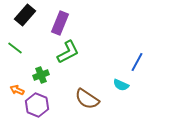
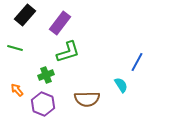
purple rectangle: rotated 15 degrees clockwise
green line: rotated 21 degrees counterclockwise
green L-shape: rotated 10 degrees clockwise
green cross: moved 5 px right
cyan semicircle: rotated 147 degrees counterclockwise
orange arrow: rotated 24 degrees clockwise
brown semicircle: rotated 35 degrees counterclockwise
purple hexagon: moved 6 px right, 1 px up
